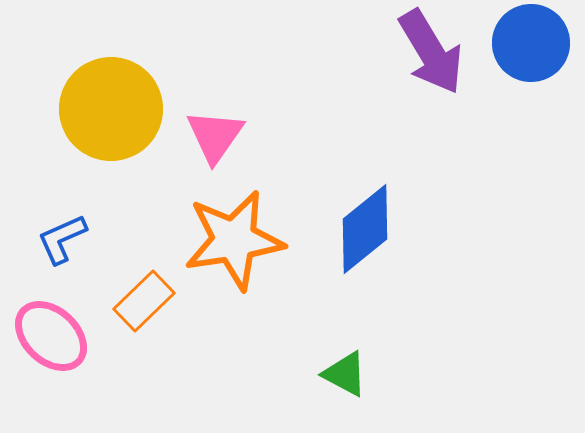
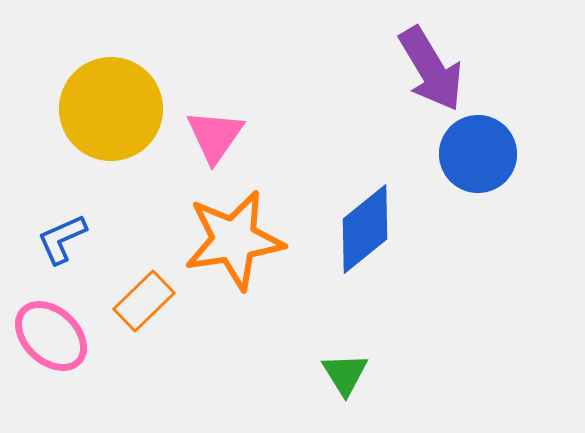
blue circle: moved 53 px left, 111 px down
purple arrow: moved 17 px down
green triangle: rotated 30 degrees clockwise
